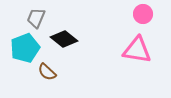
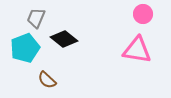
brown semicircle: moved 8 px down
